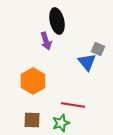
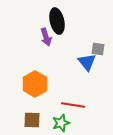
purple arrow: moved 4 px up
gray square: rotated 16 degrees counterclockwise
orange hexagon: moved 2 px right, 3 px down
